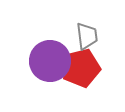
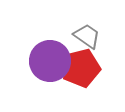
gray trapezoid: rotated 48 degrees counterclockwise
